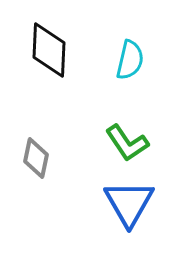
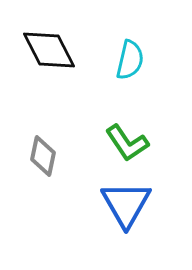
black diamond: rotated 30 degrees counterclockwise
gray diamond: moved 7 px right, 2 px up
blue triangle: moved 3 px left, 1 px down
